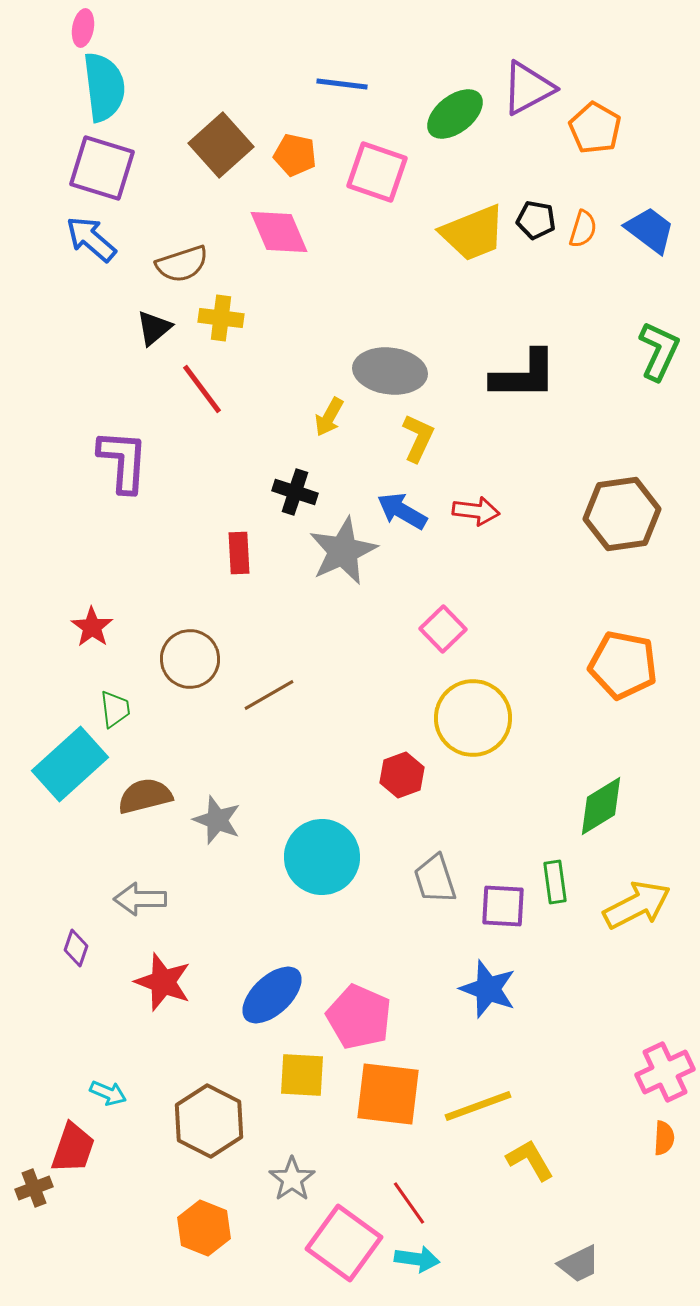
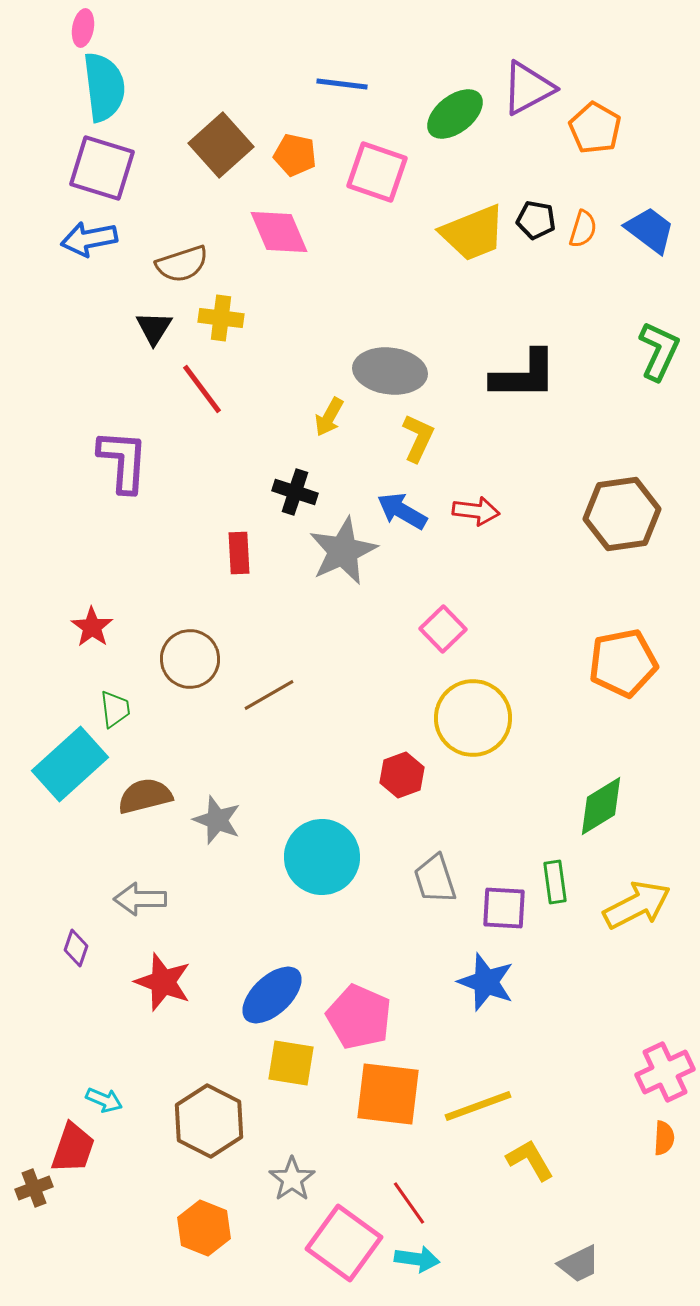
blue arrow at (91, 239): moved 2 px left; rotated 52 degrees counterclockwise
black triangle at (154, 328): rotated 18 degrees counterclockwise
orange pentagon at (623, 665): moved 2 px up; rotated 22 degrees counterclockwise
purple square at (503, 906): moved 1 px right, 2 px down
blue star at (488, 989): moved 2 px left, 7 px up
yellow square at (302, 1075): moved 11 px left, 12 px up; rotated 6 degrees clockwise
cyan arrow at (108, 1093): moved 4 px left, 7 px down
